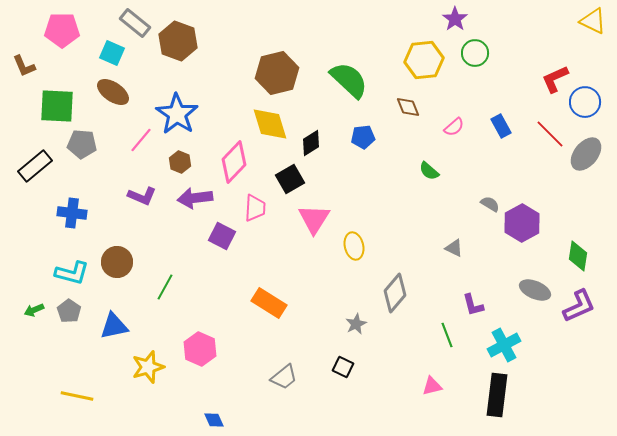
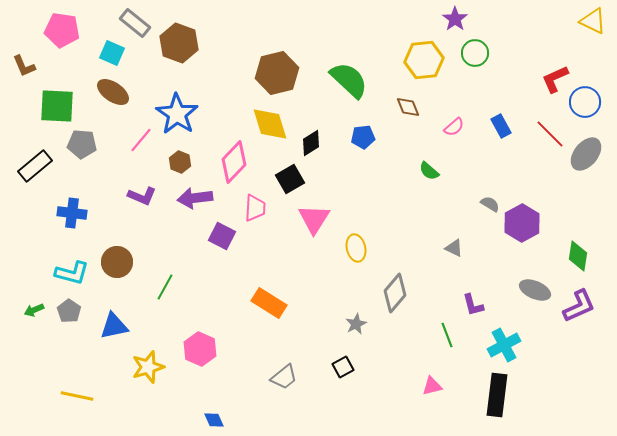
pink pentagon at (62, 30): rotated 8 degrees clockwise
brown hexagon at (178, 41): moved 1 px right, 2 px down
yellow ellipse at (354, 246): moved 2 px right, 2 px down
black square at (343, 367): rotated 35 degrees clockwise
